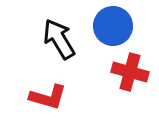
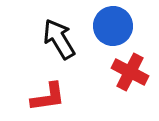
red cross: rotated 12 degrees clockwise
red L-shape: rotated 24 degrees counterclockwise
